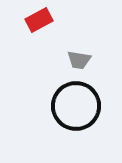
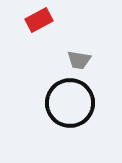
black circle: moved 6 px left, 3 px up
